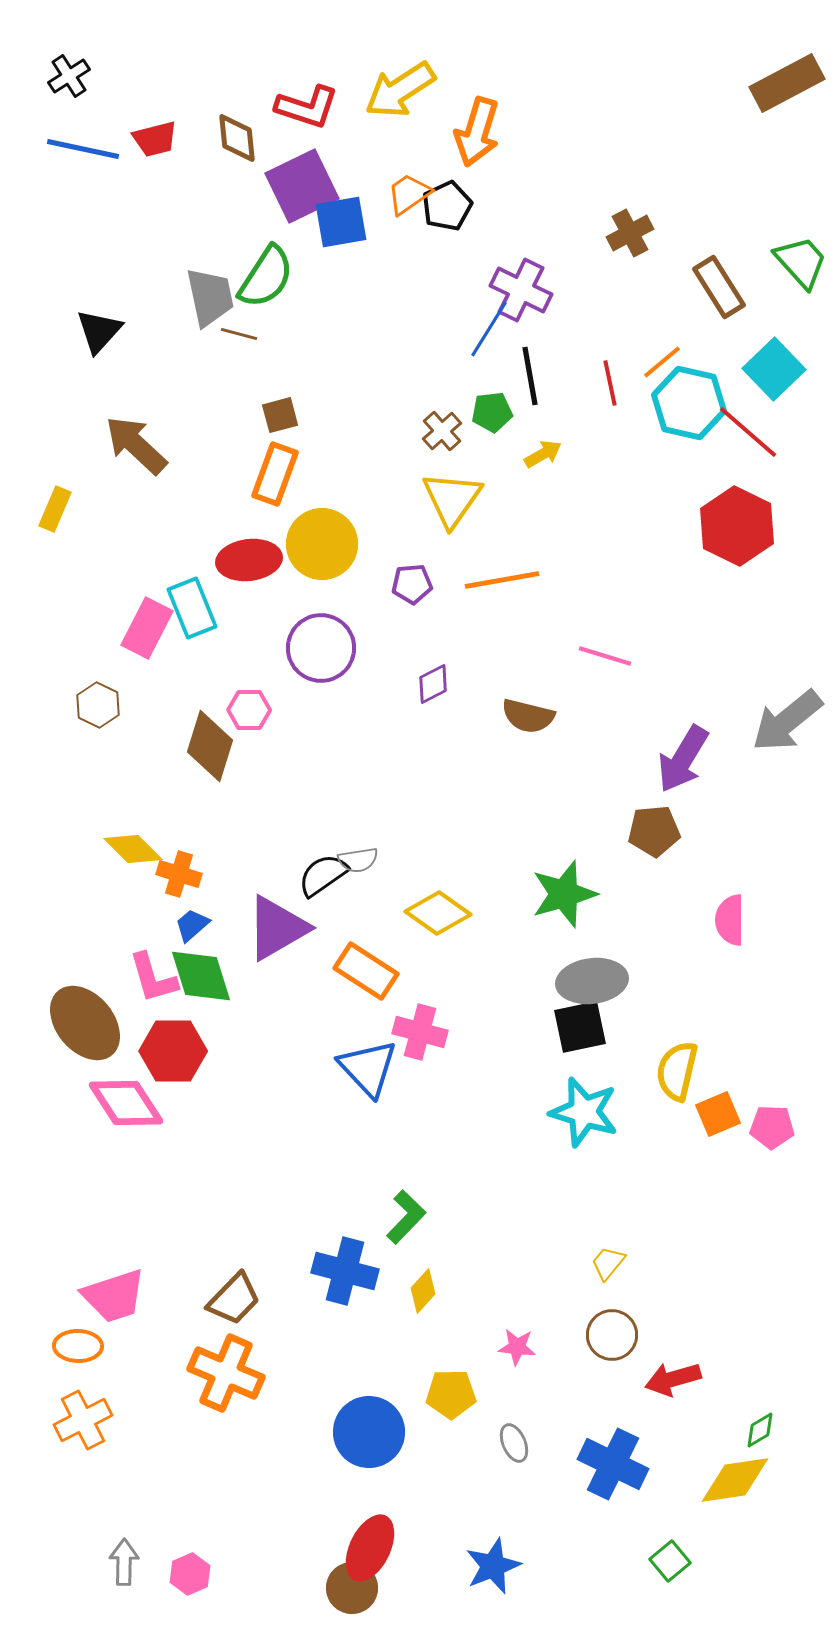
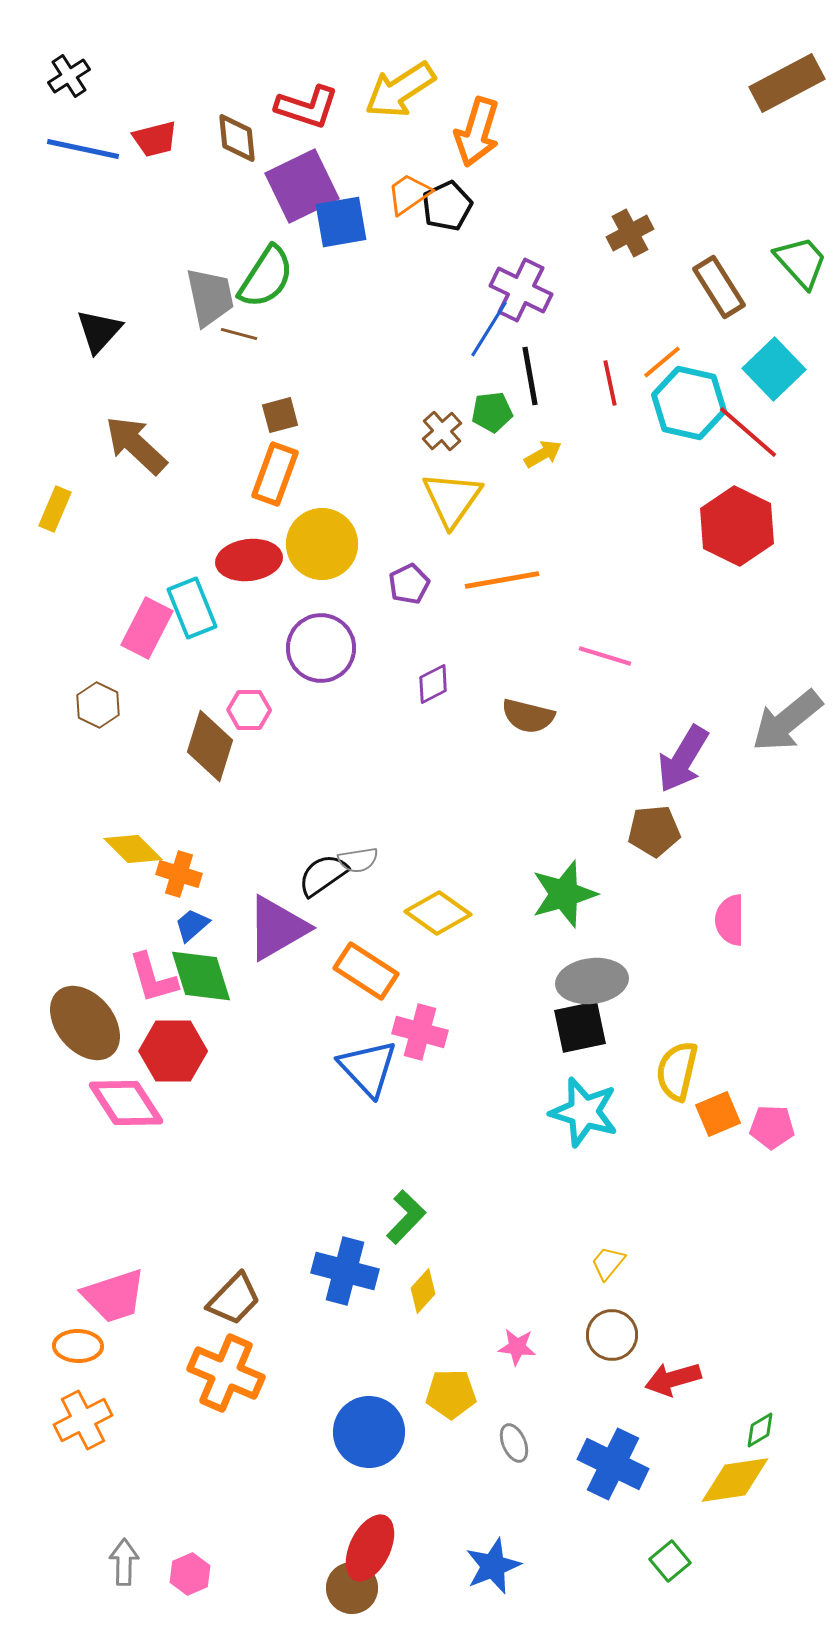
purple pentagon at (412, 584): moved 3 px left; rotated 21 degrees counterclockwise
